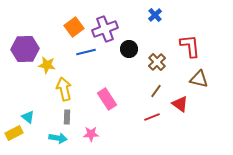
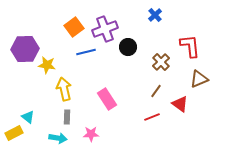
black circle: moved 1 px left, 2 px up
brown cross: moved 4 px right
brown triangle: rotated 36 degrees counterclockwise
